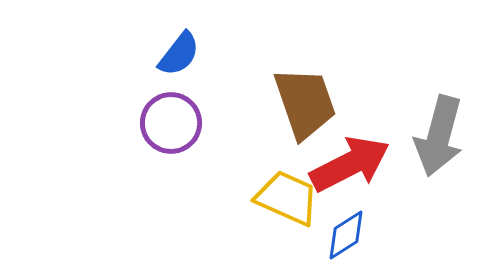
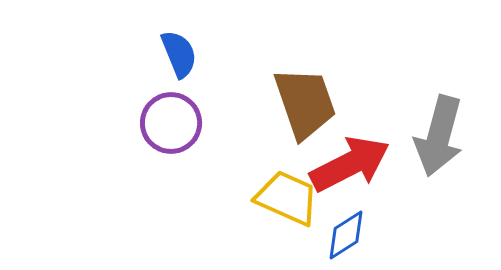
blue semicircle: rotated 60 degrees counterclockwise
